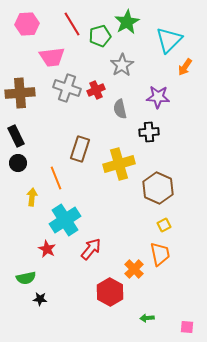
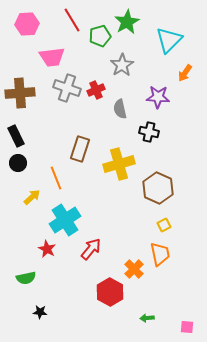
red line: moved 4 px up
orange arrow: moved 6 px down
black cross: rotated 18 degrees clockwise
yellow arrow: rotated 42 degrees clockwise
black star: moved 13 px down
